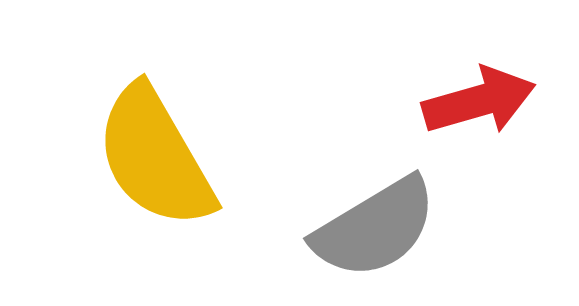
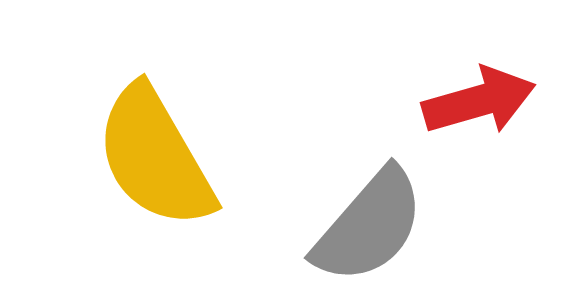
gray semicircle: moved 6 px left, 2 px up; rotated 18 degrees counterclockwise
